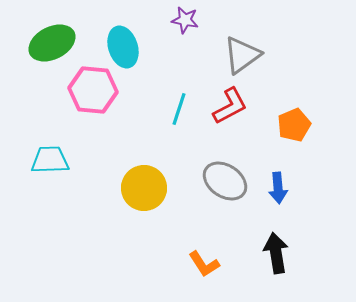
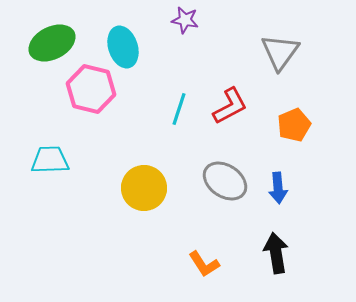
gray triangle: moved 38 px right, 3 px up; rotated 18 degrees counterclockwise
pink hexagon: moved 2 px left, 1 px up; rotated 9 degrees clockwise
